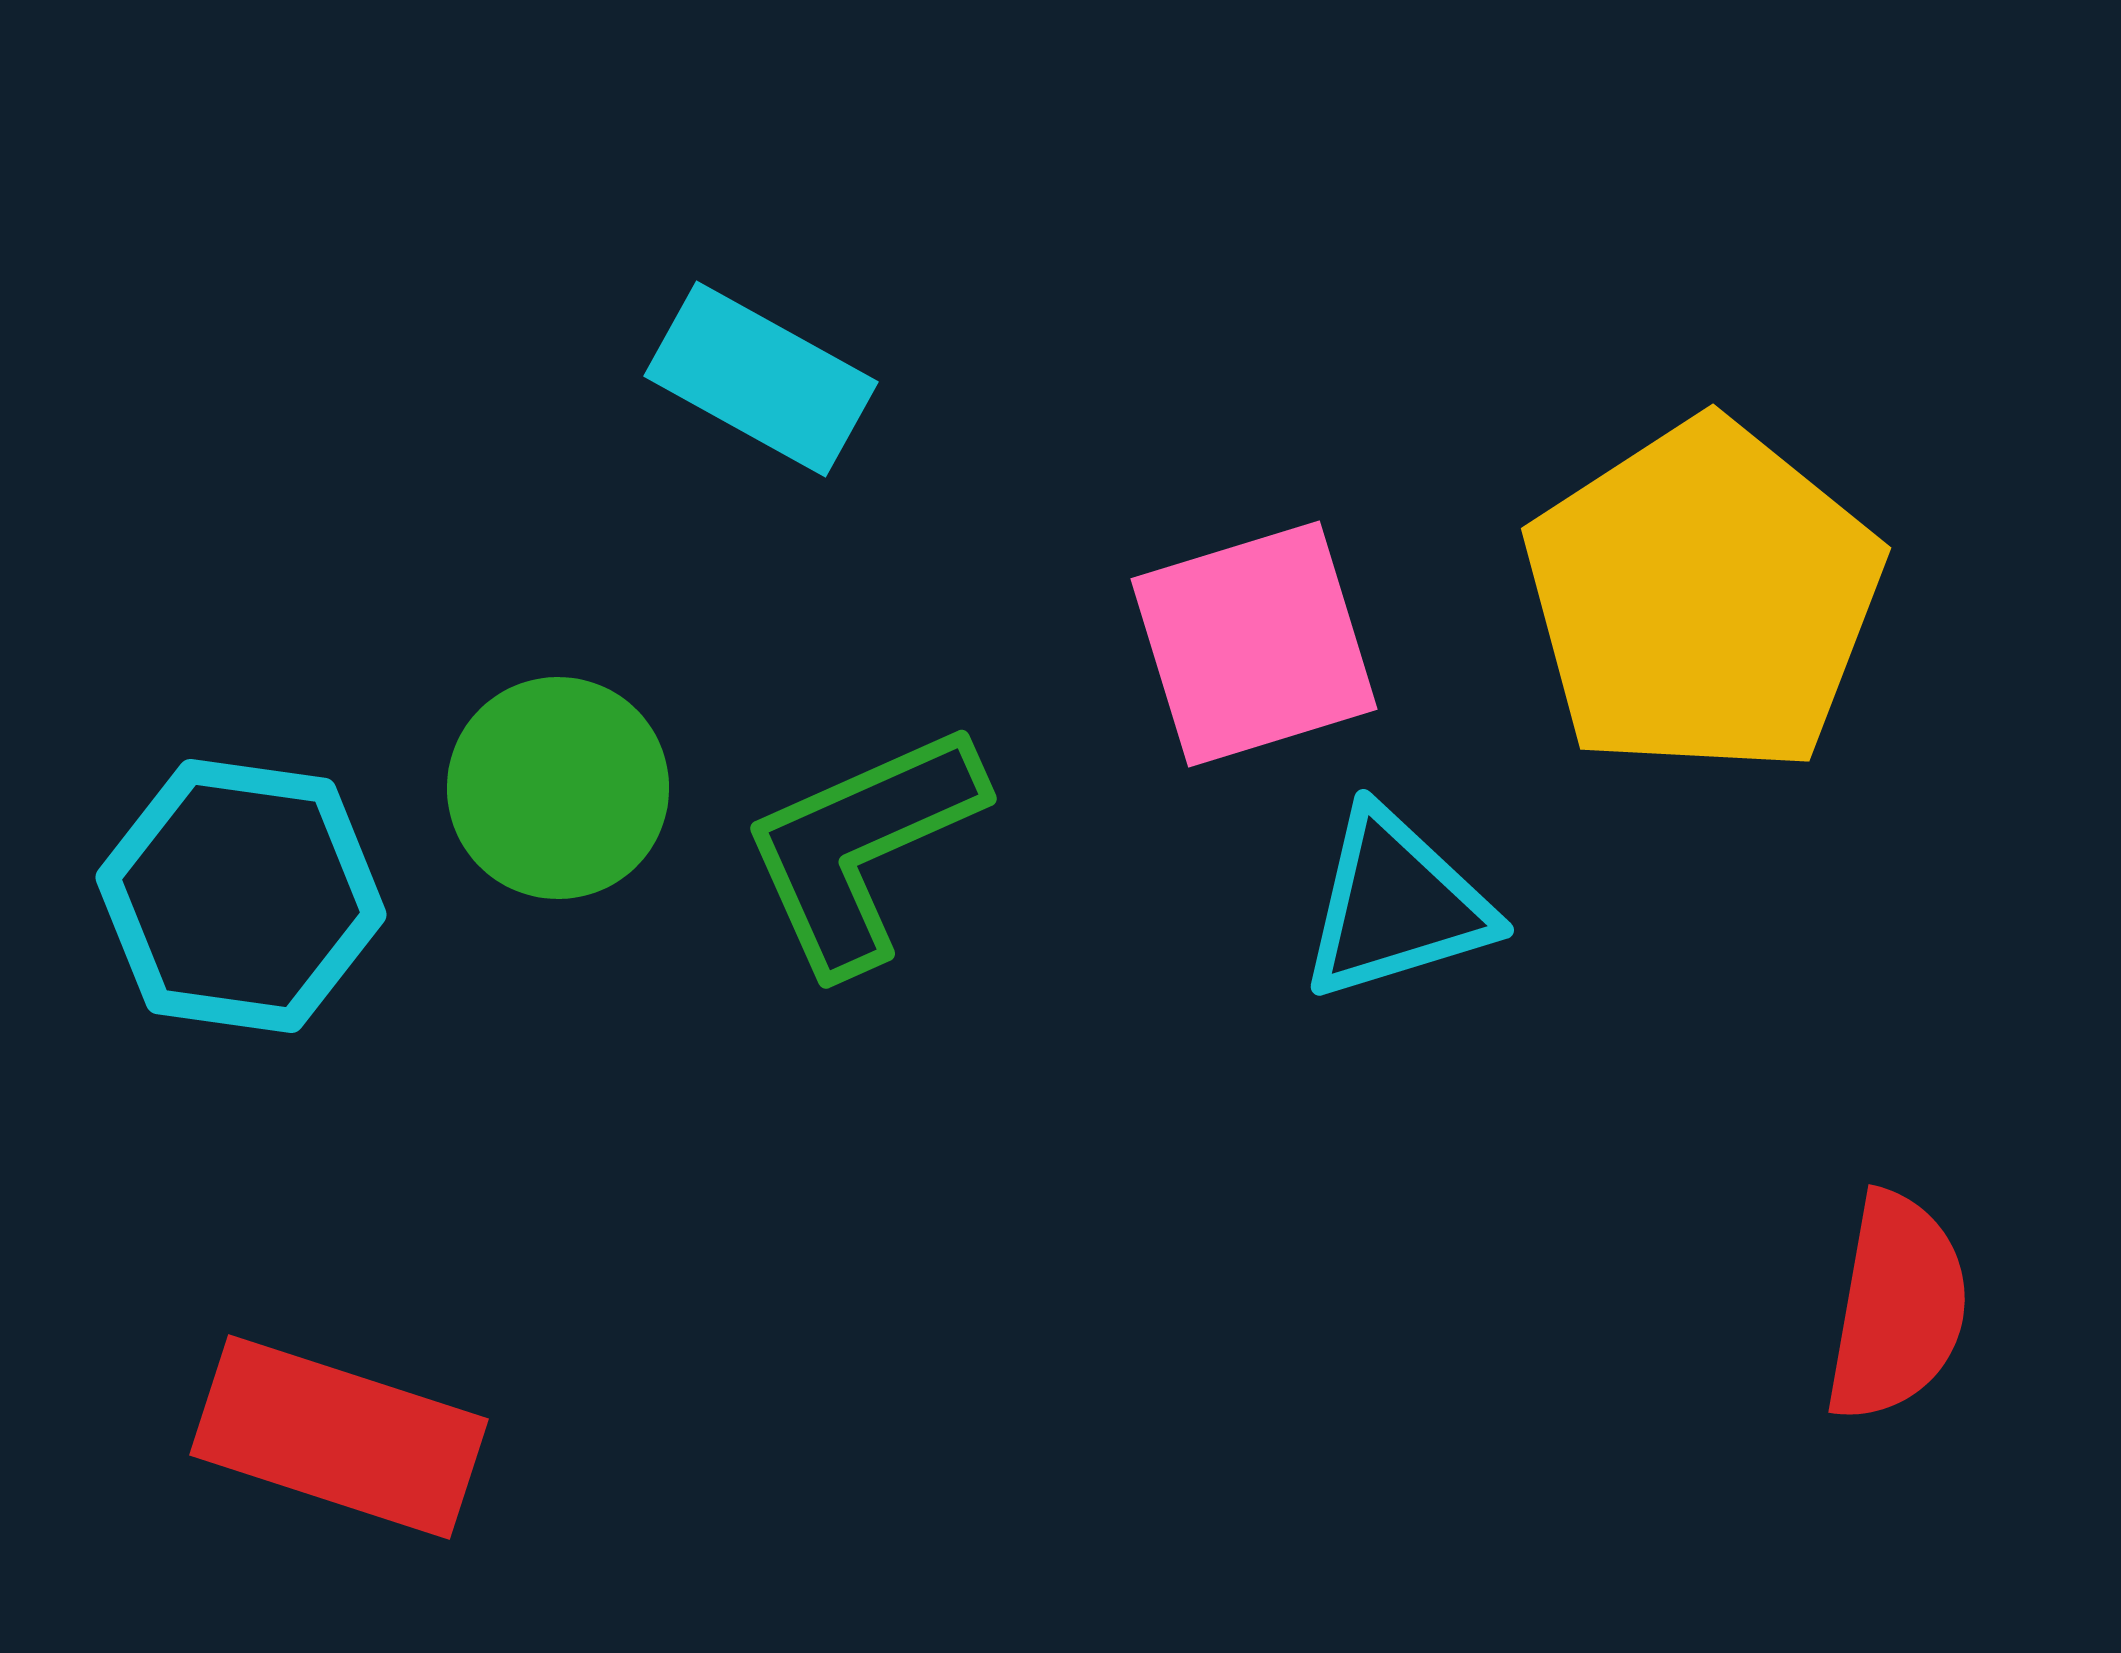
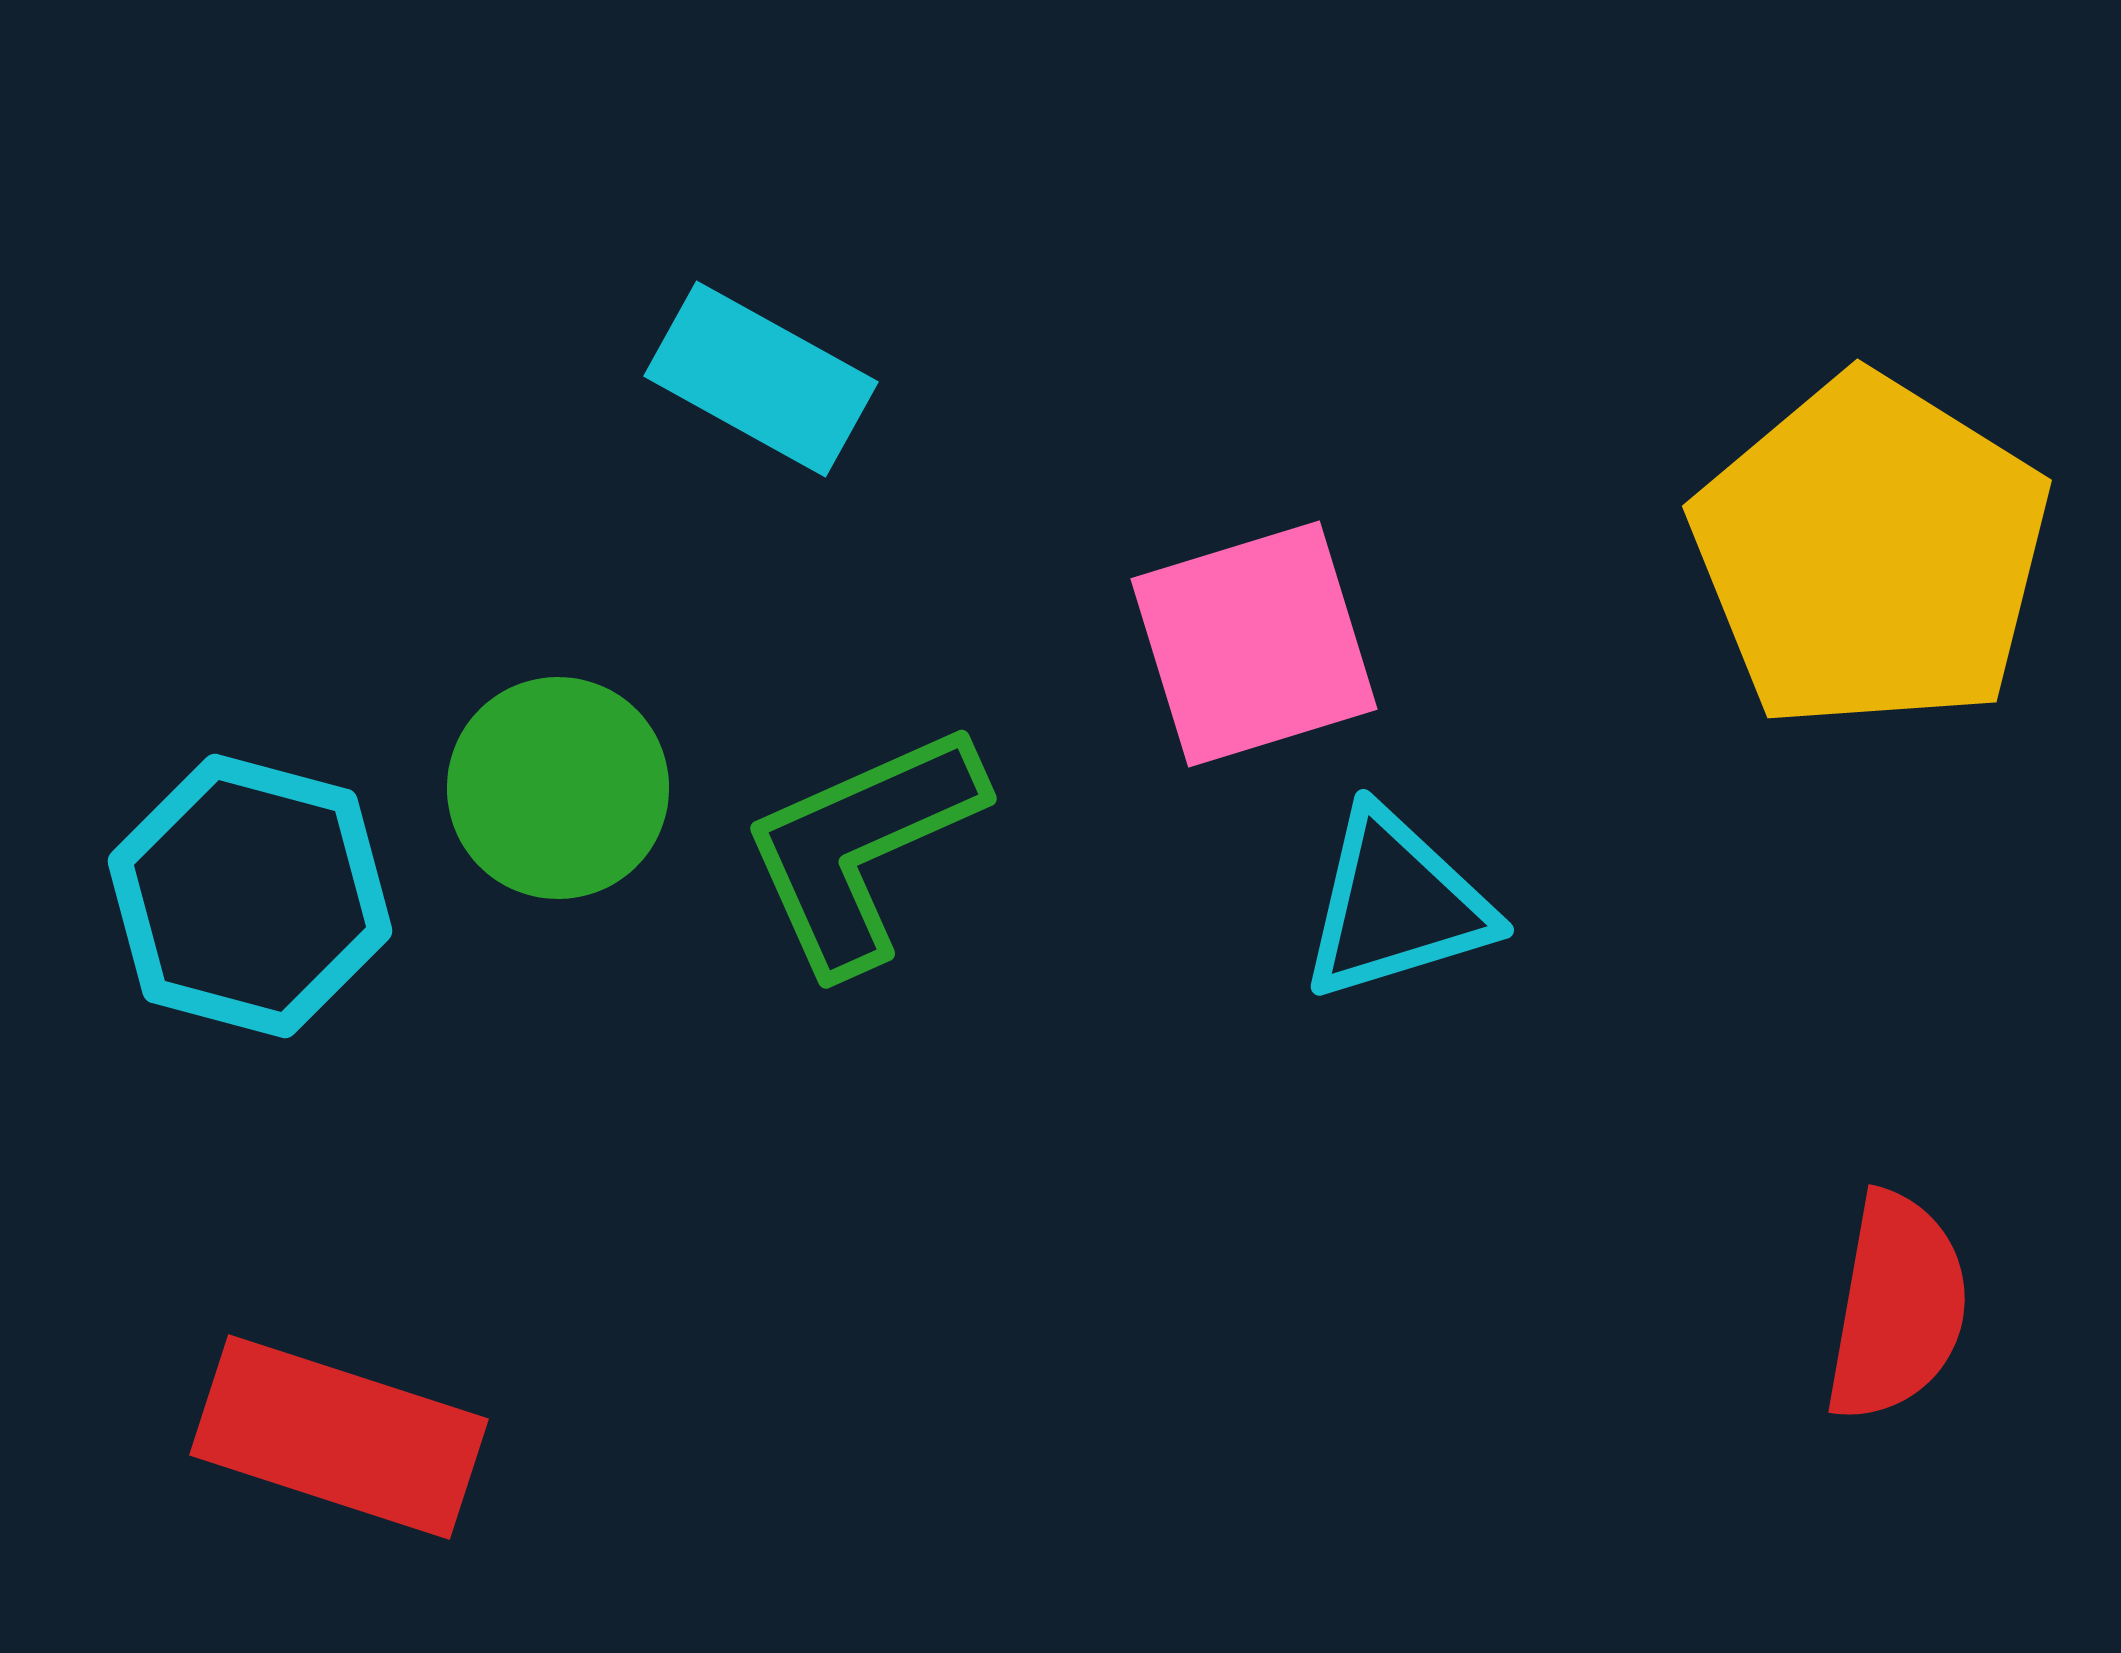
yellow pentagon: moved 168 px right, 45 px up; rotated 7 degrees counterclockwise
cyan hexagon: moved 9 px right; rotated 7 degrees clockwise
